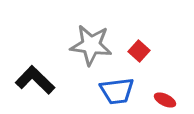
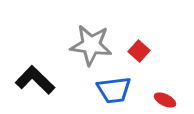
blue trapezoid: moved 3 px left, 1 px up
